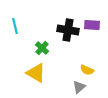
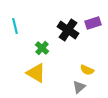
purple rectangle: moved 1 px right, 2 px up; rotated 21 degrees counterclockwise
black cross: rotated 25 degrees clockwise
